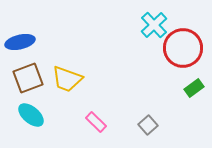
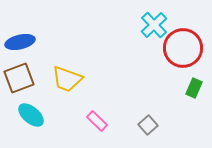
brown square: moved 9 px left
green rectangle: rotated 30 degrees counterclockwise
pink rectangle: moved 1 px right, 1 px up
